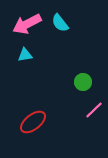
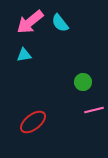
pink arrow: moved 3 px right, 2 px up; rotated 12 degrees counterclockwise
cyan triangle: moved 1 px left
pink line: rotated 30 degrees clockwise
